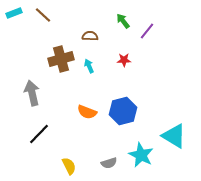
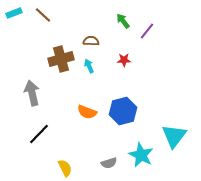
brown semicircle: moved 1 px right, 5 px down
cyan triangle: rotated 36 degrees clockwise
yellow semicircle: moved 4 px left, 2 px down
